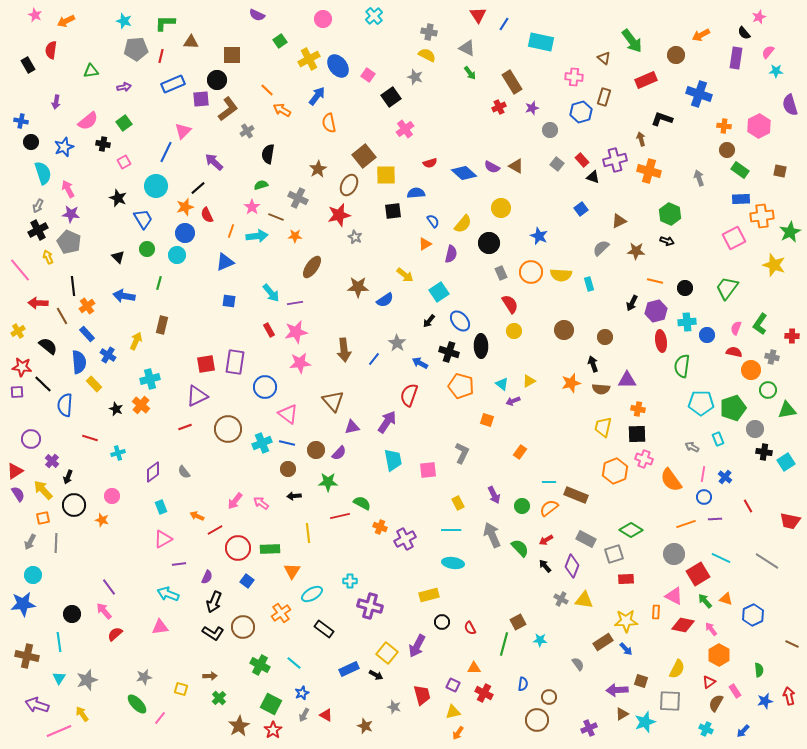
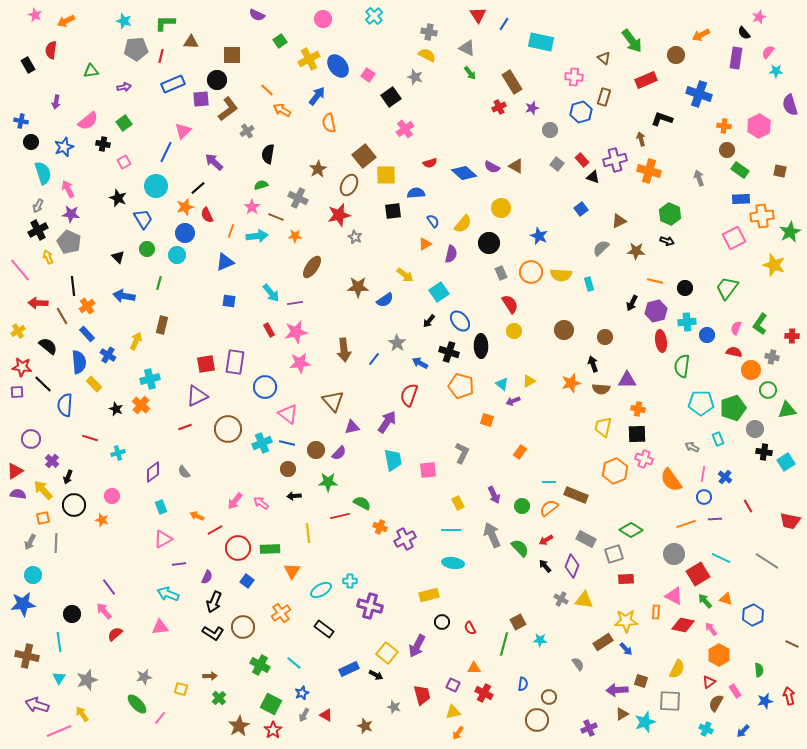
purple semicircle at (18, 494): rotated 49 degrees counterclockwise
cyan ellipse at (312, 594): moved 9 px right, 4 px up
